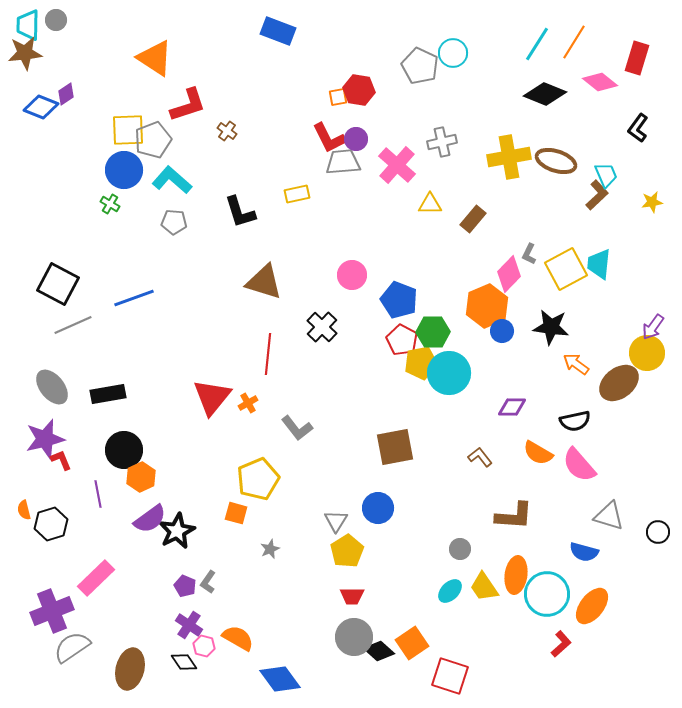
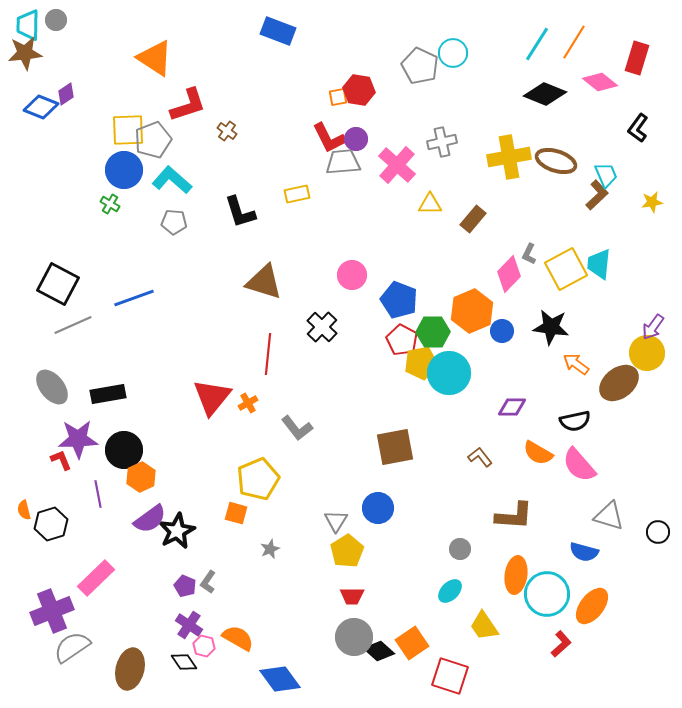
orange hexagon at (487, 306): moved 15 px left, 5 px down
purple star at (45, 439): moved 33 px right; rotated 12 degrees clockwise
yellow trapezoid at (484, 587): moved 39 px down
